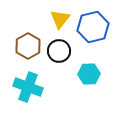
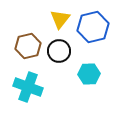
brown hexagon: rotated 15 degrees clockwise
